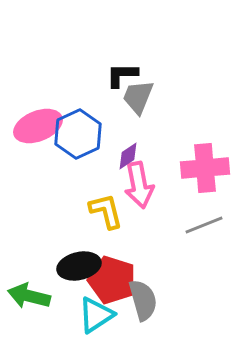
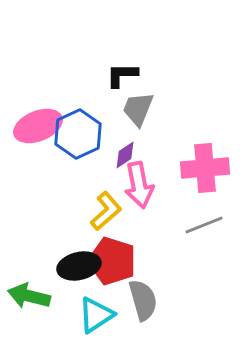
gray trapezoid: moved 12 px down
purple diamond: moved 3 px left, 1 px up
yellow L-shape: rotated 63 degrees clockwise
red pentagon: moved 19 px up
